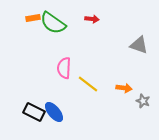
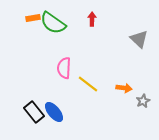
red arrow: rotated 96 degrees counterclockwise
gray triangle: moved 6 px up; rotated 24 degrees clockwise
gray star: rotated 24 degrees clockwise
black rectangle: rotated 25 degrees clockwise
